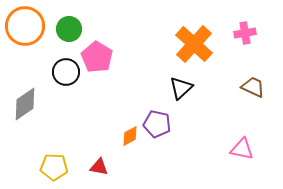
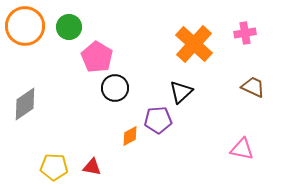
green circle: moved 2 px up
black circle: moved 49 px right, 16 px down
black triangle: moved 4 px down
purple pentagon: moved 1 px right, 4 px up; rotated 16 degrees counterclockwise
red triangle: moved 7 px left
